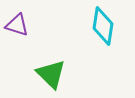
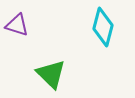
cyan diamond: moved 1 px down; rotated 6 degrees clockwise
